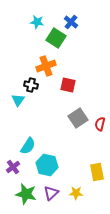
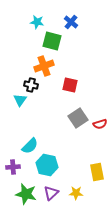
green square: moved 4 px left, 3 px down; rotated 18 degrees counterclockwise
orange cross: moved 2 px left
red square: moved 2 px right
cyan triangle: moved 2 px right
red semicircle: rotated 120 degrees counterclockwise
cyan semicircle: moved 2 px right; rotated 12 degrees clockwise
purple cross: rotated 32 degrees clockwise
